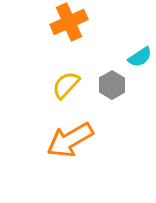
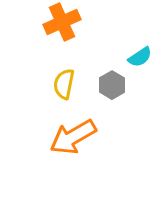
orange cross: moved 7 px left
yellow semicircle: moved 2 px left, 1 px up; rotated 32 degrees counterclockwise
orange arrow: moved 3 px right, 3 px up
